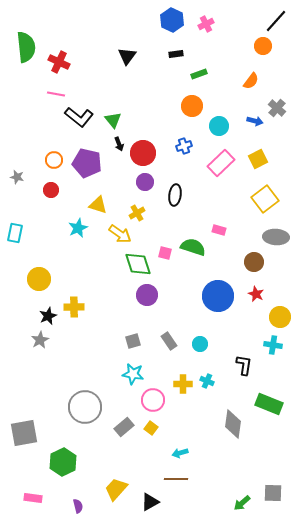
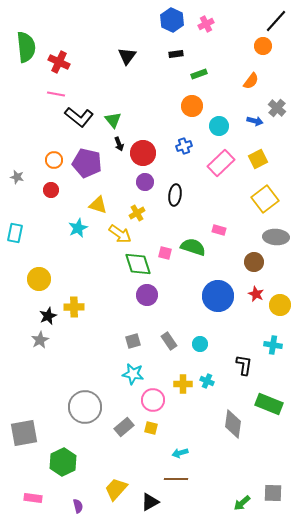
yellow circle at (280, 317): moved 12 px up
yellow square at (151, 428): rotated 24 degrees counterclockwise
